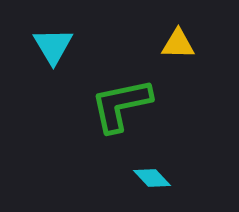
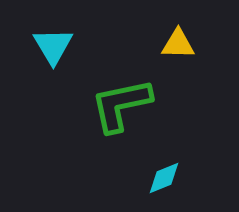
cyan diamond: moved 12 px right; rotated 69 degrees counterclockwise
